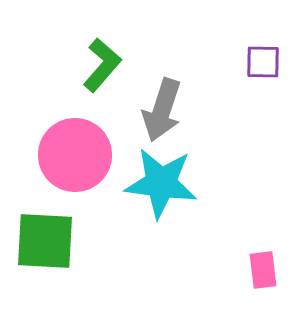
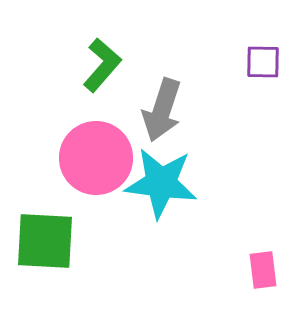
pink circle: moved 21 px right, 3 px down
